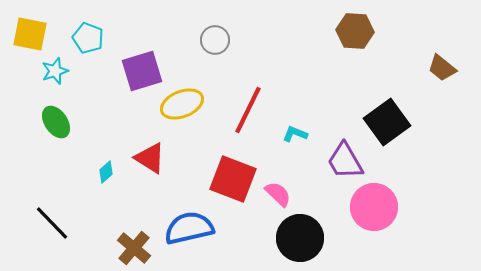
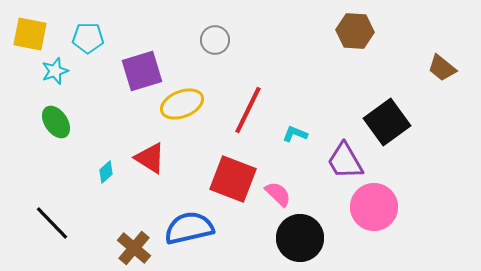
cyan pentagon: rotated 20 degrees counterclockwise
